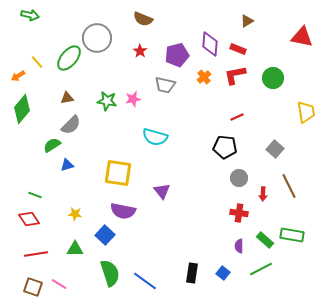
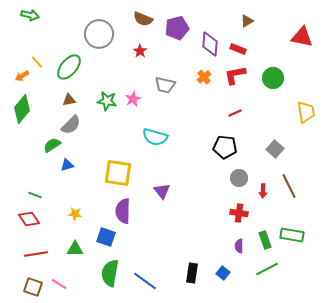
gray circle at (97, 38): moved 2 px right, 4 px up
purple pentagon at (177, 55): moved 27 px up
green ellipse at (69, 58): moved 9 px down
orange arrow at (18, 76): moved 4 px right
brown triangle at (67, 98): moved 2 px right, 2 px down
pink star at (133, 99): rotated 14 degrees counterclockwise
red line at (237, 117): moved 2 px left, 4 px up
red arrow at (263, 194): moved 3 px up
purple semicircle at (123, 211): rotated 80 degrees clockwise
blue square at (105, 235): moved 1 px right, 2 px down; rotated 24 degrees counterclockwise
green rectangle at (265, 240): rotated 30 degrees clockwise
green line at (261, 269): moved 6 px right
green semicircle at (110, 273): rotated 152 degrees counterclockwise
